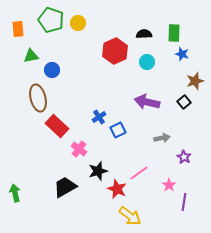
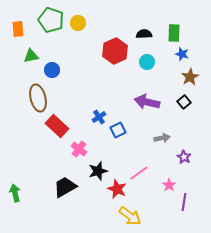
brown star: moved 5 px left, 4 px up; rotated 12 degrees counterclockwise
